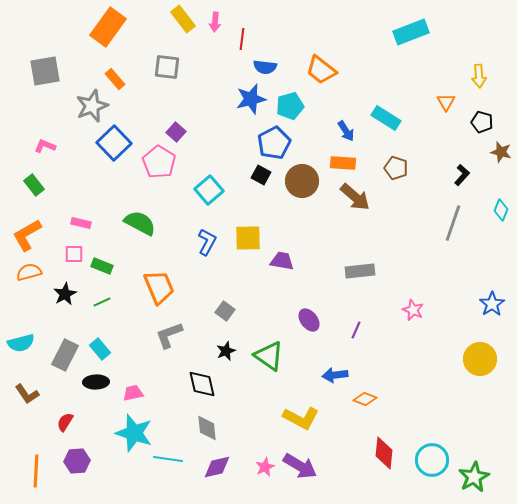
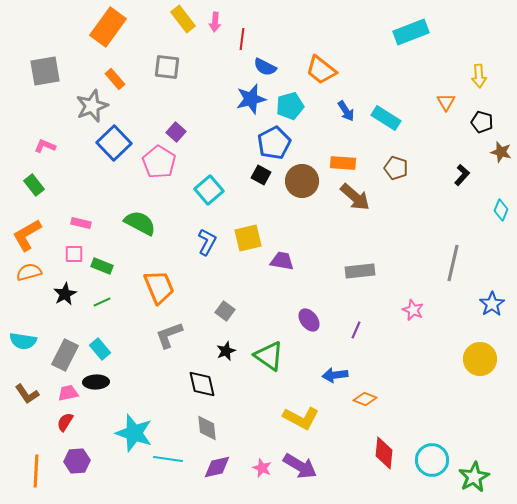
blue semicircle at (265, 67): rotated 20 degrees clockwise
blue arrow at (346, 131): moved 20 px up
gray line at (453, 223): moved 40 px down; rotated 6 degrees counterclockwise
yellow square at (248, 238): rotated 12 degrees counterclockwise
cyan semicircle at (21, 343): moved 2 px right, 2 px up; rotated 24 degrees clockwise
pink trapezoid at (133, 393): moved 65 px left
pink star at (265, 467): moved 3 px left, 1 px down; rotated 24 degrees counterclockwise
